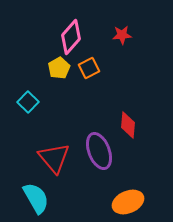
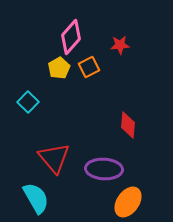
red star: moved 2 px left, 10 px down
orange square: moved 1 px up
purple ellipse: moved 5 px right, 18 px down; rotated 66 degrees counterclockwise
orange ellipse: rotated 32 degrees counterclockwise
